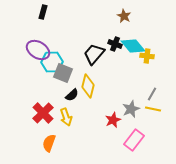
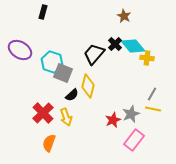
black cross: rotated 24 degrees clockwise
purple ellipse: moved 18 px left
yellow cross: moved 2 px down
cyan hexagon: rotated 20 degrees clockwise
gray star: moved 5 px down
